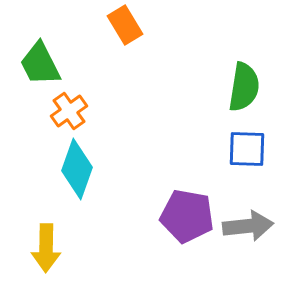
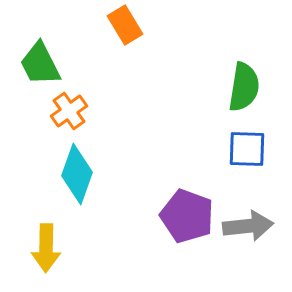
cyan diamond: moved 5 px down
purple pentagon: rotated 10 degrees clockwise
